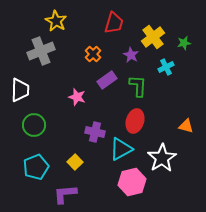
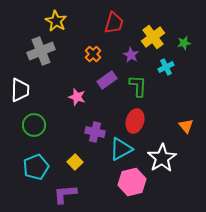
orange triangle: rotated 35 degrees clockwise
